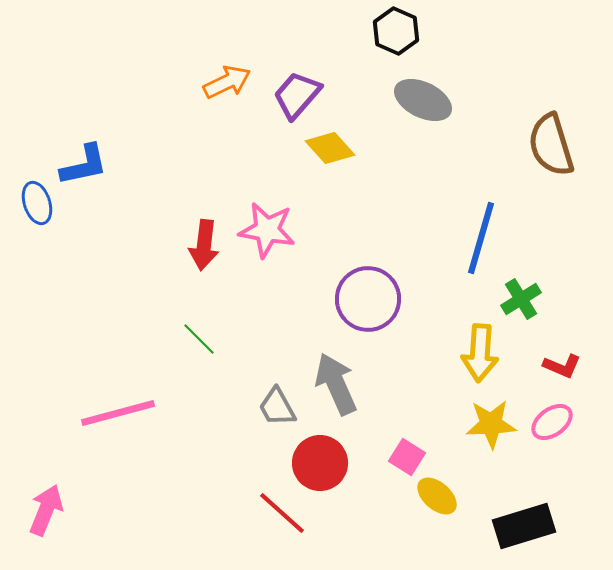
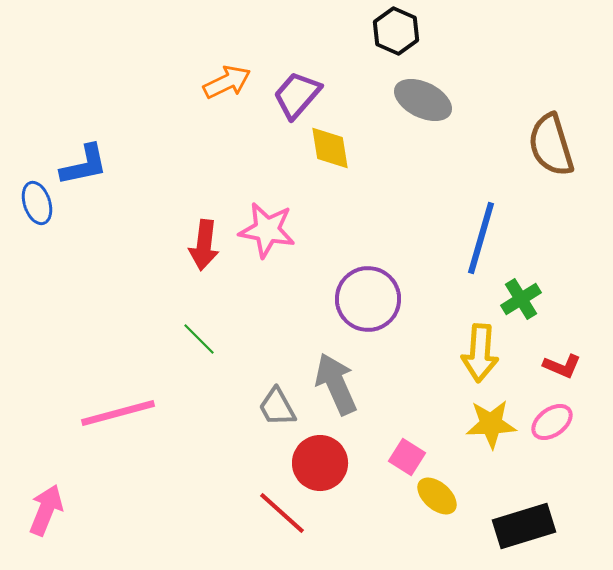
yellow diamond: rotated 33 degrees clockwise
